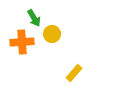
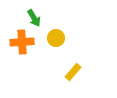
yellow circle: moved 4 px right, 4 px down
yellow rectangle: moved 1 px left, 1 px up
